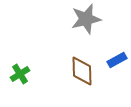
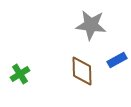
gray star: moved 5 px right, 6 px down; rotated 20 degrees clockwise
